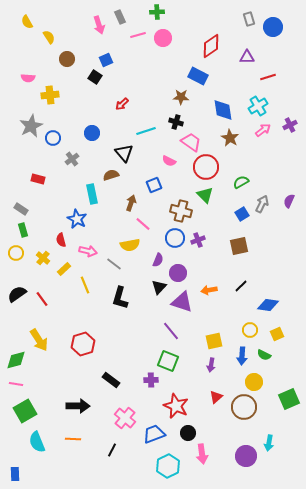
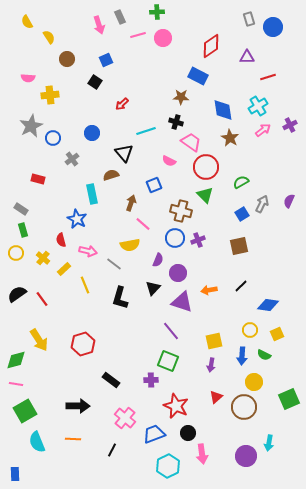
black square at (95, 77): moved 5 px down
black triangle at (159, 287): moved 6 px left, 1 px down
